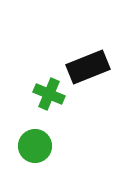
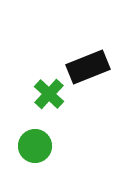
green cross: rotated 20 degrees clockwise
